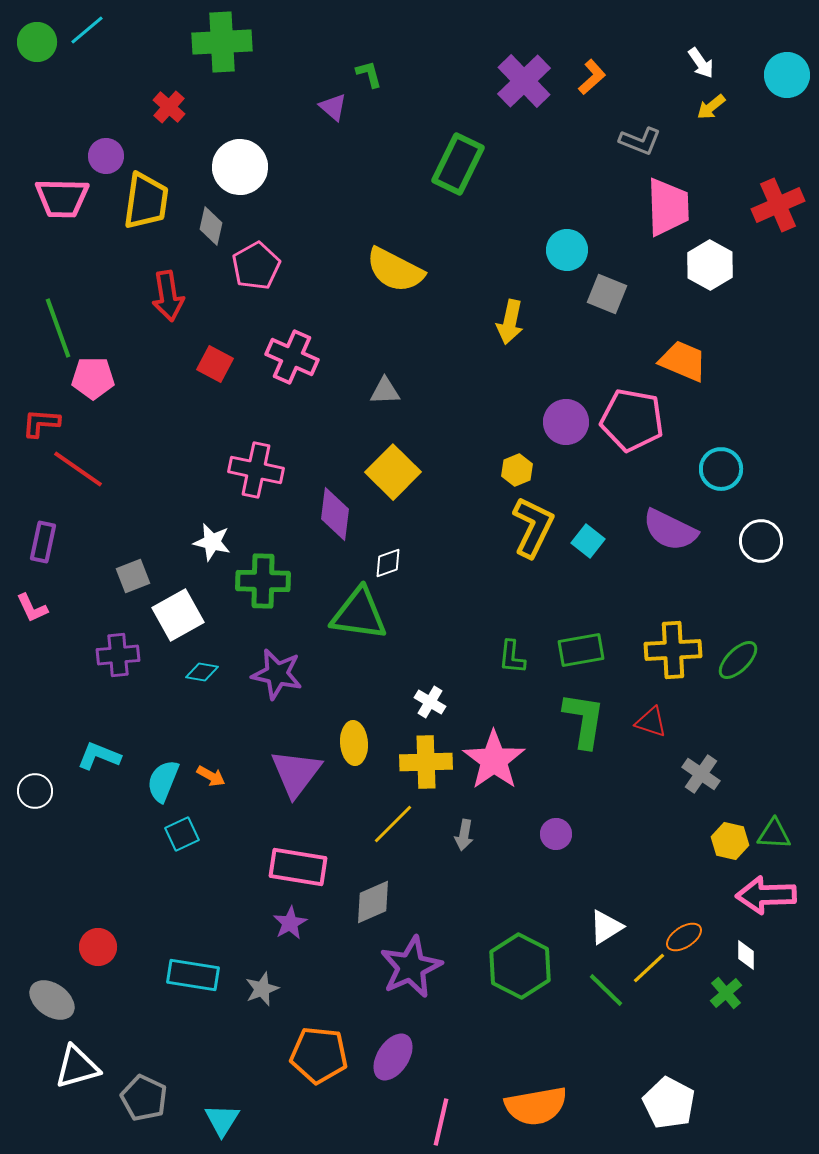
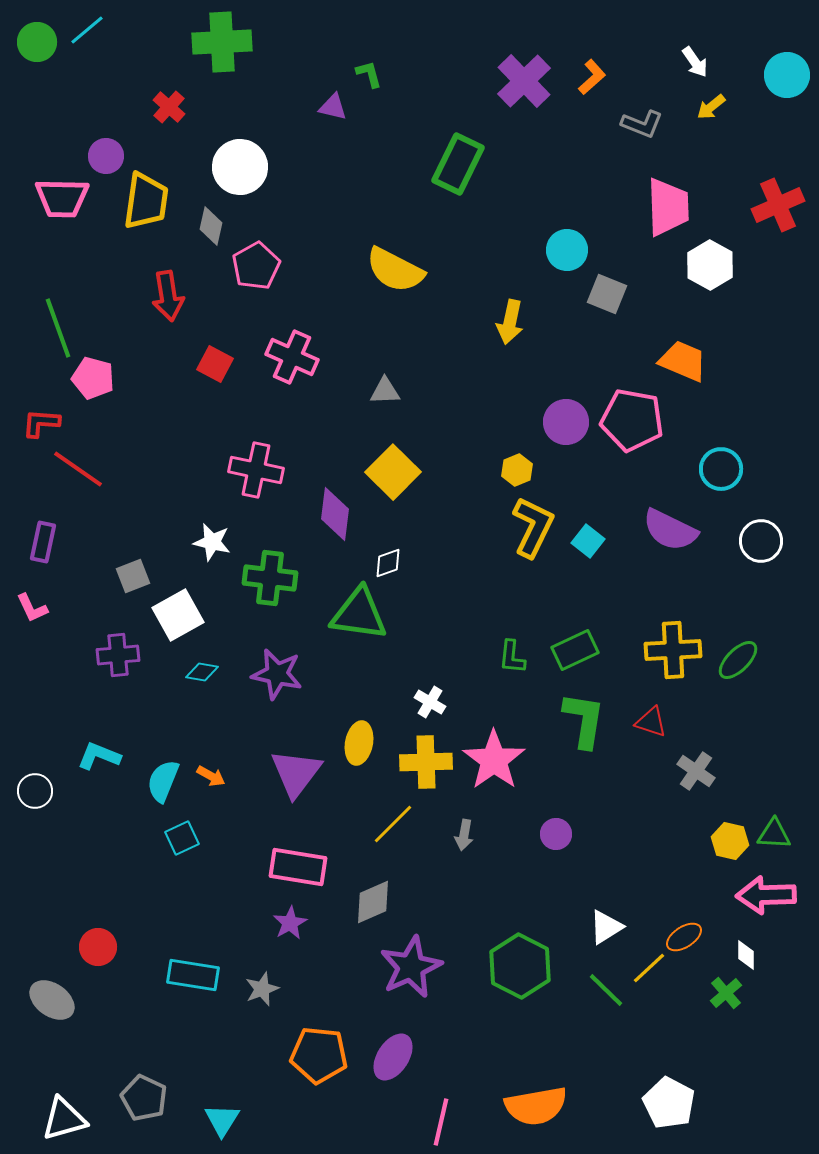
white arrow at (701, 63): moved 6 px left, 1 px up
purple triangle at (333, 107): rotated 28 degrees counterclockwise
gray L-shape at (640, 141): moved 2 px right, 17 px up
pink pentagon at (93, 378): rotated 15 degrees clockwise
green cross at (263, 581): moved 7 px right, 3 px up; rotated 6 degrees clockwise
green rectangle at (581, 650): moved 6 px left; rotated 15 degrees counterclockwise
yellow ellipse at (354, 743): moved 5 px right; rotated 15 degrees clockwise
gray cross at (701, 774): moved 5 px left, 3 px up
cyan square at (182, 834): moved 4 px down
white triangle at (77, 1067): moved 13 px left, 52 px down
